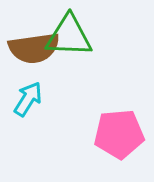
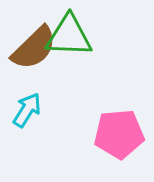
brown semicircle: rotated 36 degrees counterclockwise
cyan arrow: moved 1 px left, 11 px down
